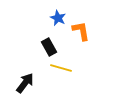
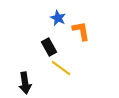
yellow line: rotated 20 degrees clockwise
black arrow: rotated 135 degrees clockwise
